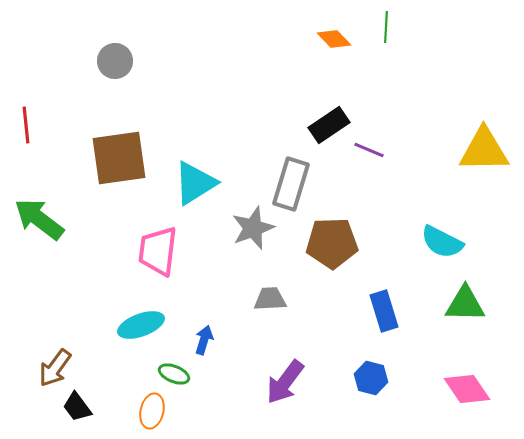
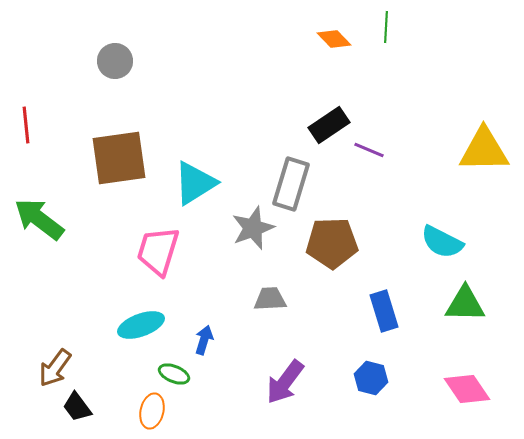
pink trapezoid: rotated 10 degrees clockwise
